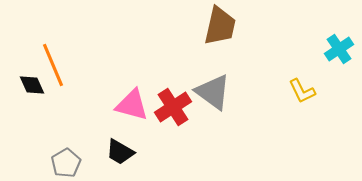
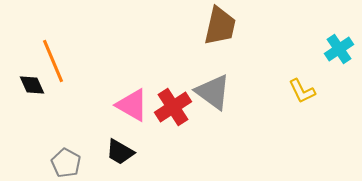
orange line: moved 4 px up
pink triangle: rotated 15 degrees clockwise
gray pentagon: rotated 12 degrees counterclockwise
